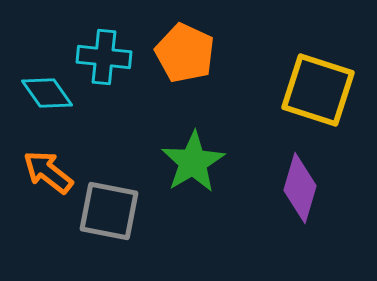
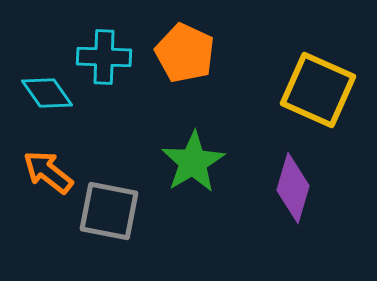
cyan cross: rotated 4 degrees counterclockwise
yellow square: rotated 6 degrees clockwise
purple diamond: moved 7 px left
